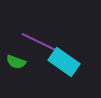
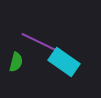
green semicircle: rotated 96 degrees counterclockwise
